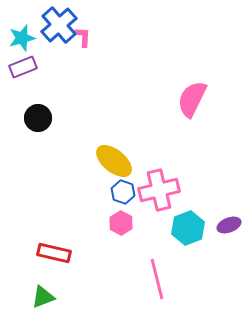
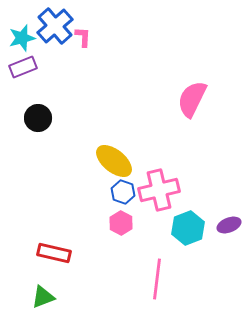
blue cross: moved 4 px left, 1 px down
pink line: rotated 21 degrees clockwise
